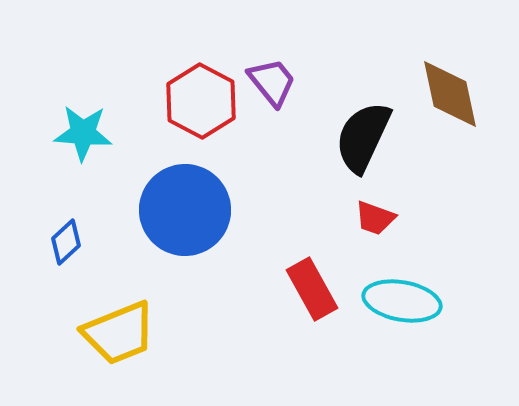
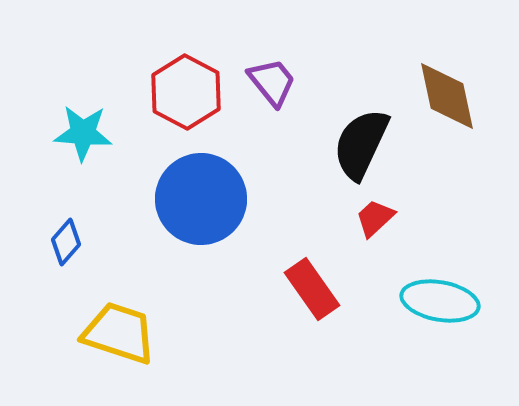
brown diamond: moved 3 px left, 2 px down
red hexagon: moved 15 px left, 9 px up
black semicircle: moved 2 px left, 7 px down
blue circle: moved 16 px right, 11 px up
red trapezoid: rotated 117 degrees clockwise
blue diamond: rotated 6 degrees counterclockwise
red rectangle: rotated 6 degrees counterclockwise
cyan ellipse: moved 38 px right
yellow trapezoid: rotated 140 degrees counterclockwise
